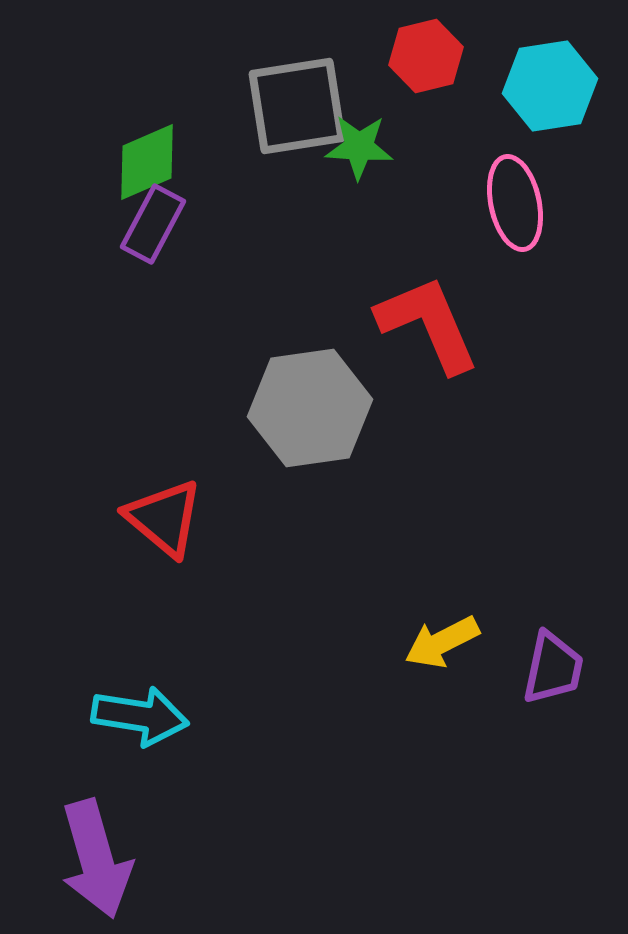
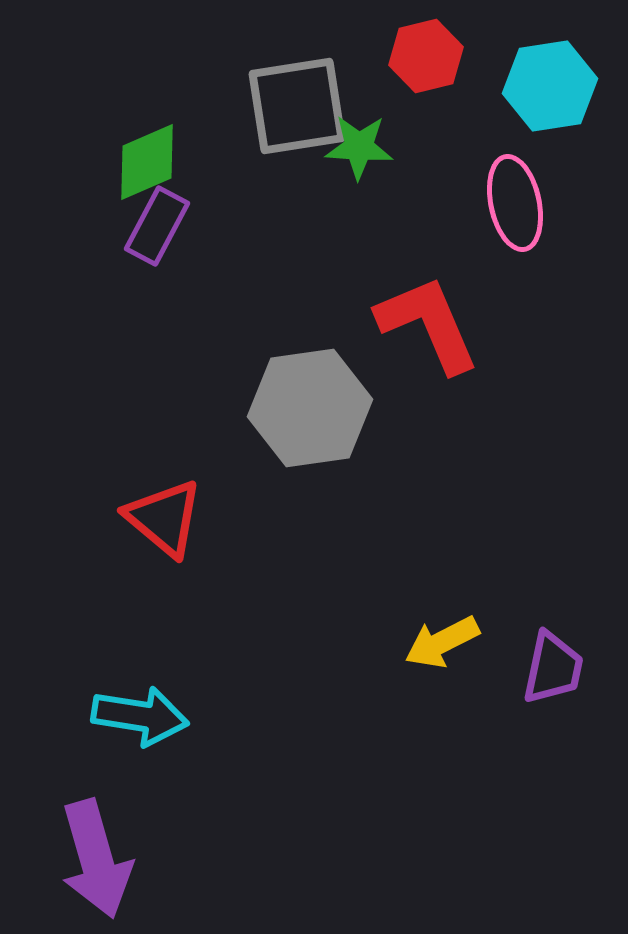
purple rectangle: moved 4 px right, 2 px down
